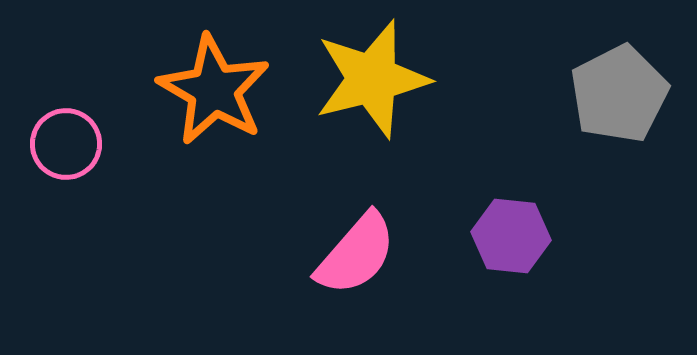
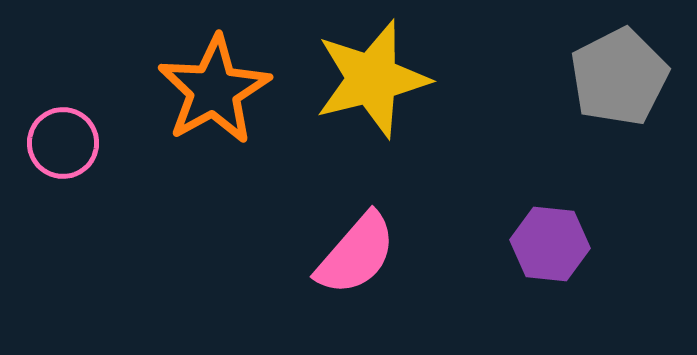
orange star: rotated 13 degrees clockwise
gray pentagon: moved 17 px up
pink circle: moved 3 px left, 1 px up
purple hexagon: moved 39 px right, 8 px down
